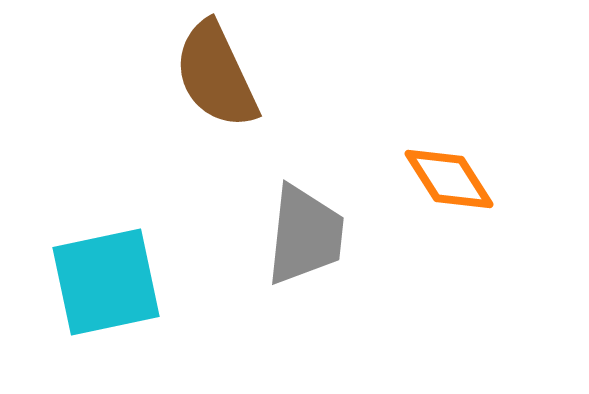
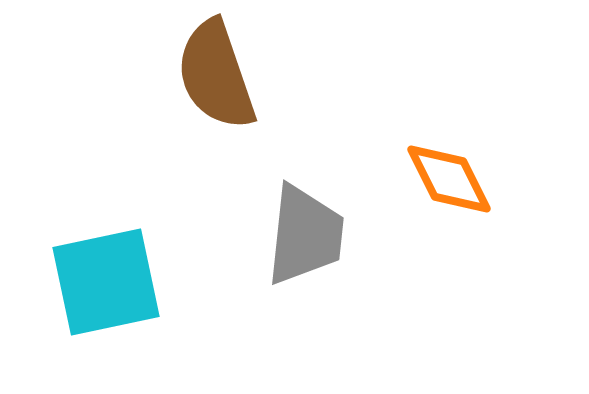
brown semicircle: rotated 6 degrees clockwise
orange diamond: rotated 6 degrees clockwise
